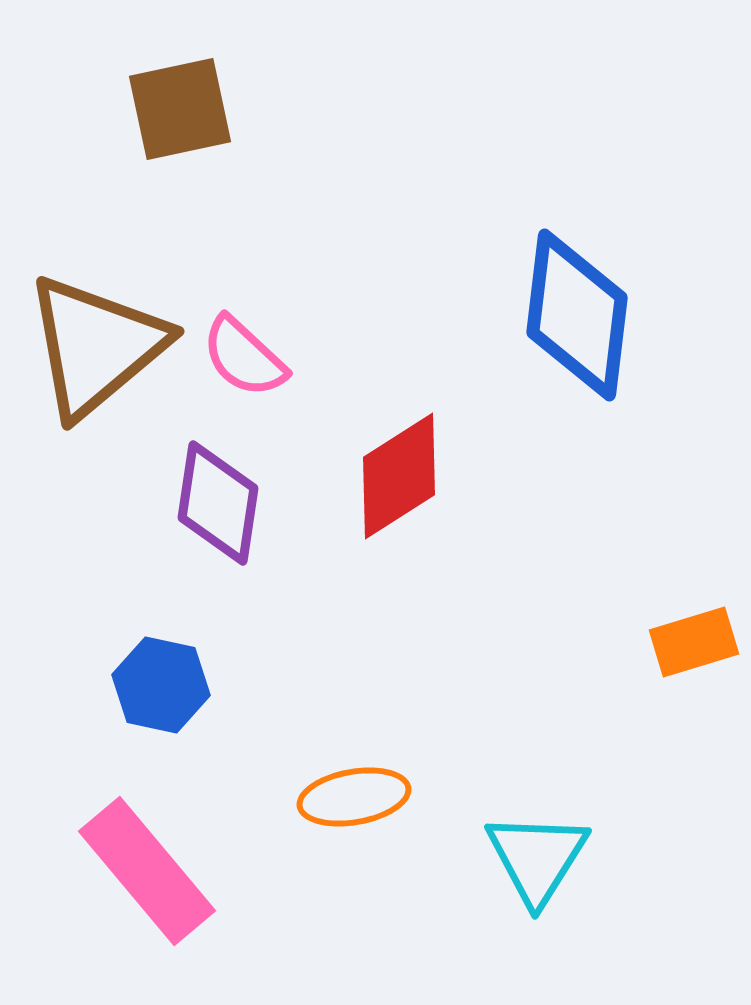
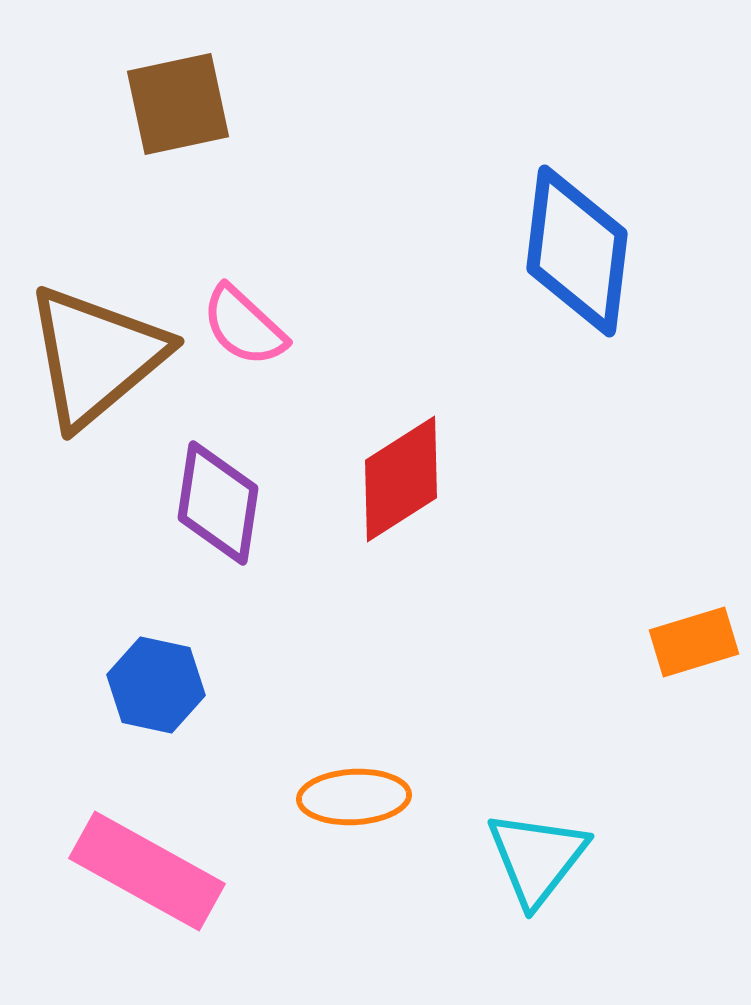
brown square: moved 2 px left, 5 px up
blue diamond: moved 64 px up
brown triangle: moved 10 px down
pink semicircle: moved 31 px up
red diamond: moved 2 px right, 3 px down
blue hexagon: moved 5 px left
orange ellipse: rotated 7 degrees clockwise
cyan triangle: rotated 6 degrees clockwise
pink rectangle: rotated 21 degrees counterclockwise
